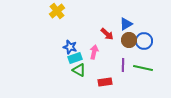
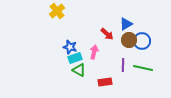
blue circle: moved 2 px left
